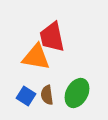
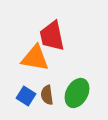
red trapezoid: moved 1 px up
orange triangle: moved 1 px left, 1 px down
